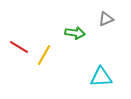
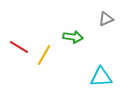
green arrow: moved 2 px left, 4 px down
